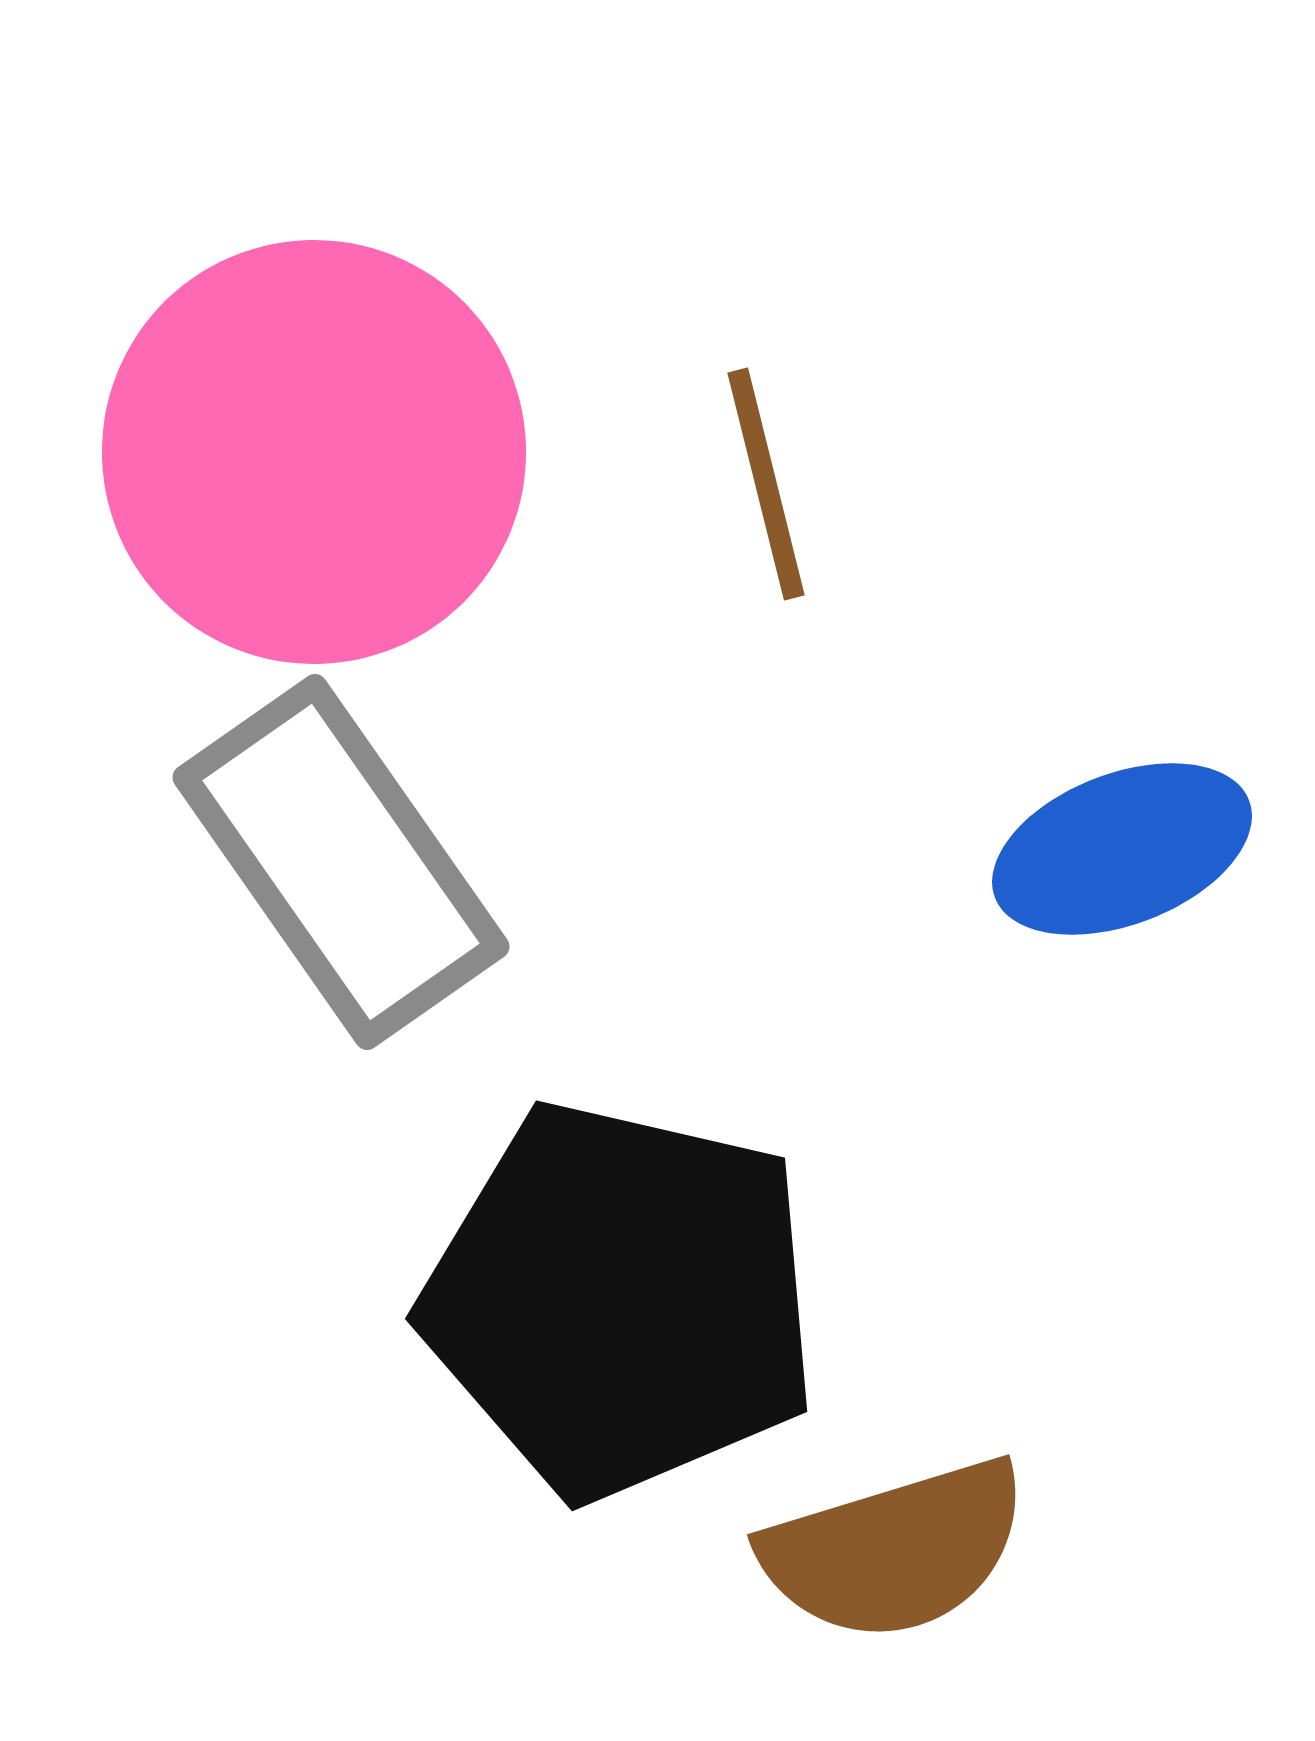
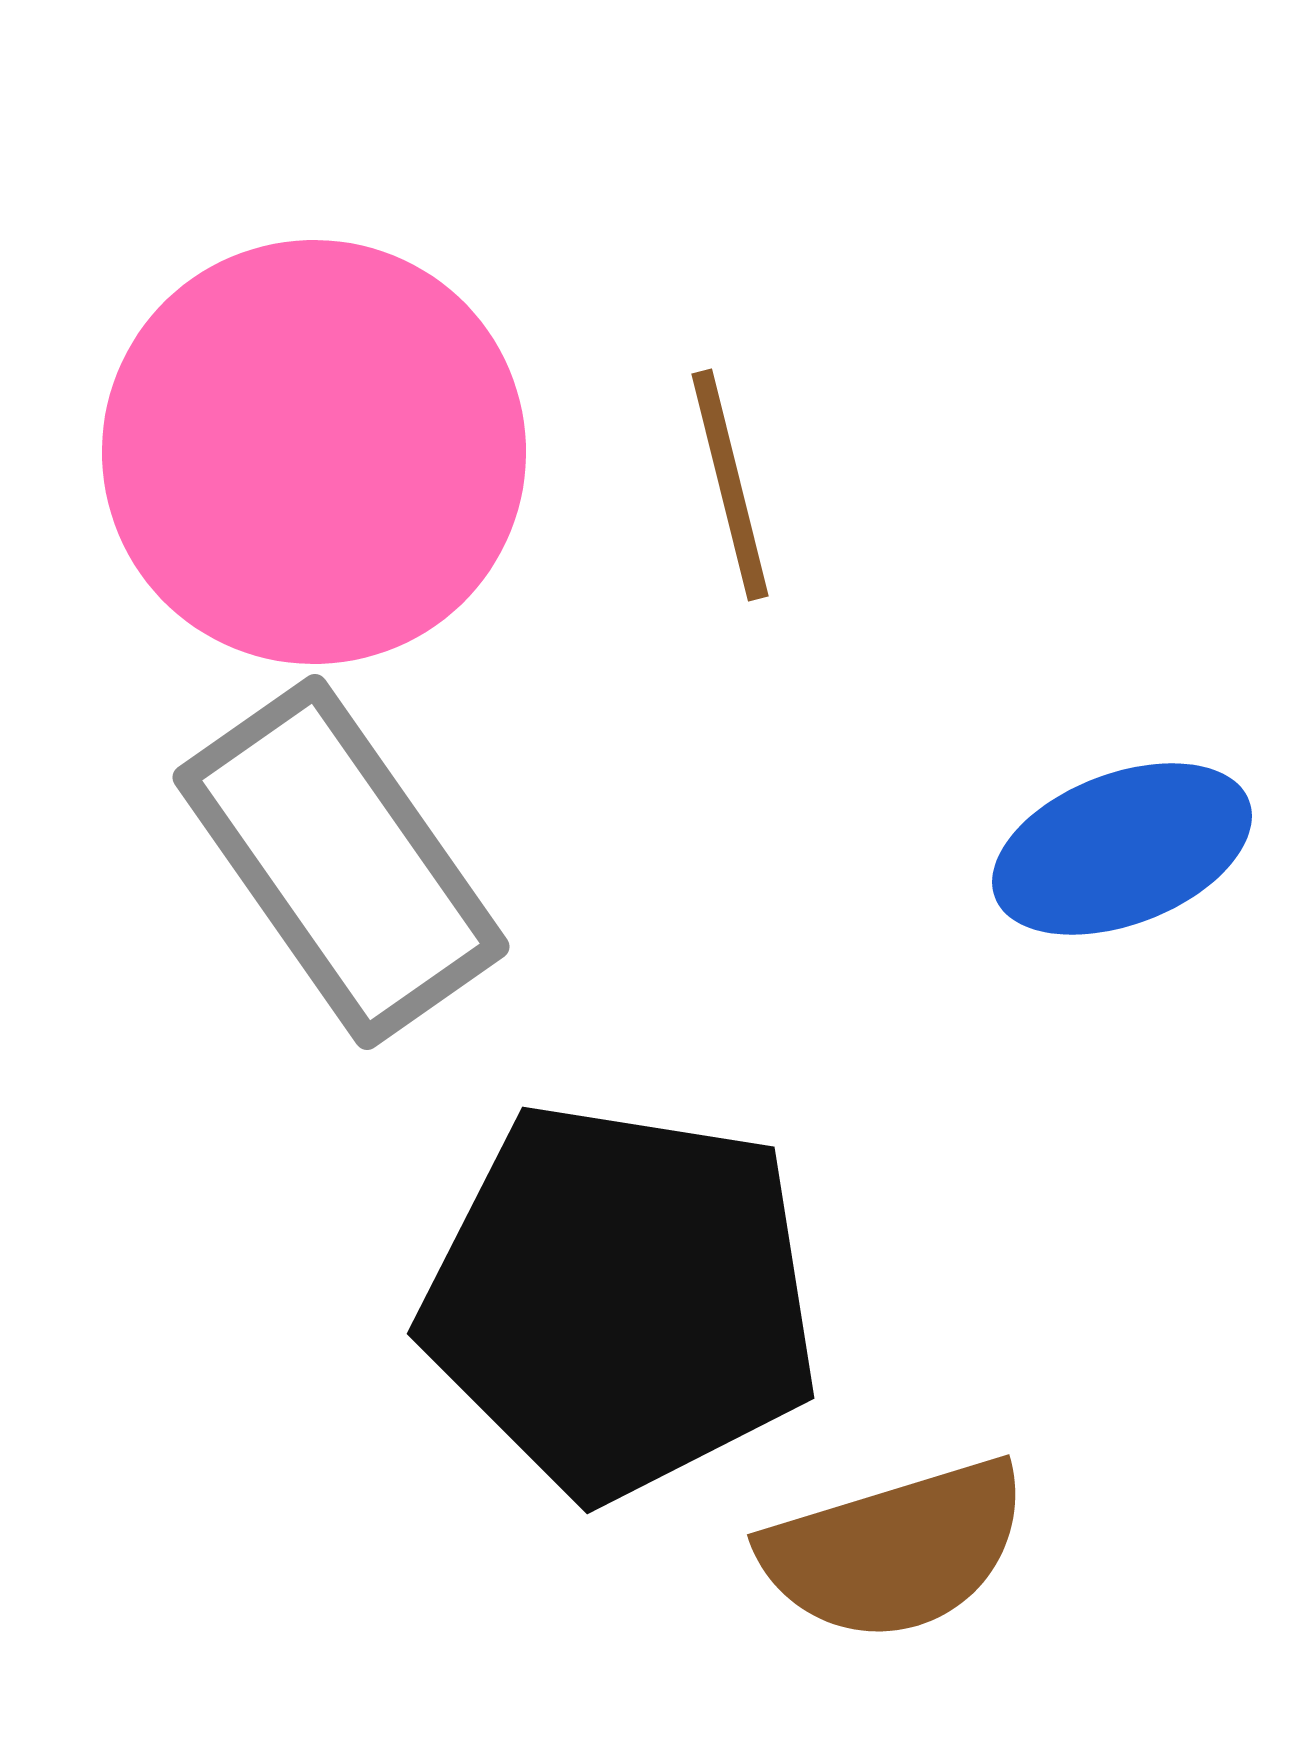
brown line: moved 36 px left, 1 px down
black pentagon: rotated 4 degrees counterclockwise
